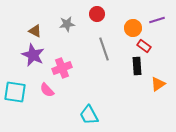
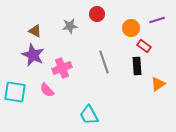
gray star: moved 3 px right, 2 px down
orange circle: moved 2 px left
gray line: moved 13 px down
